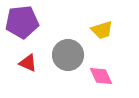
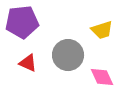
pink diamond: moved 1 px right, 1 px down
